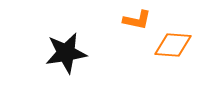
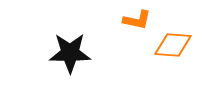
black star: moved 4 px right; rotated 9 degrees clockwise
